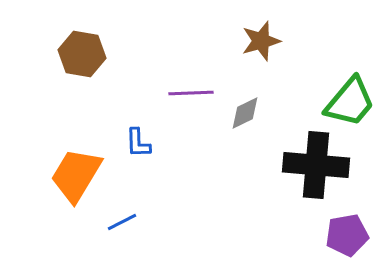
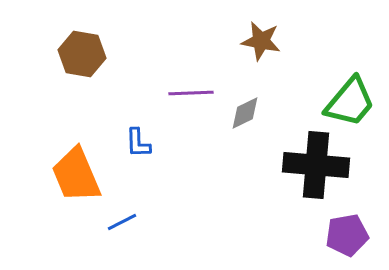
brown star: rotated 27 degrees clockwise
orange trapezoid: rotated 54 degrees counterclockwise
